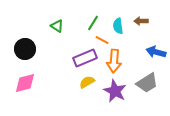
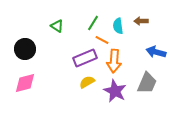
gray trapezoid: rotated 35 degrees counterclockwise
